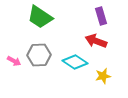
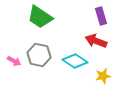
gray hexagon: rotated 15 degrees clockwise
cyan diamond: moved 1 px up
